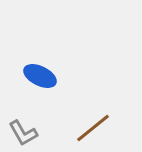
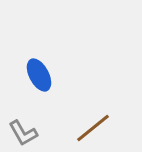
blue ellipse: moved 1 px left, 1 px up; rotated 36 degrees clockwise
